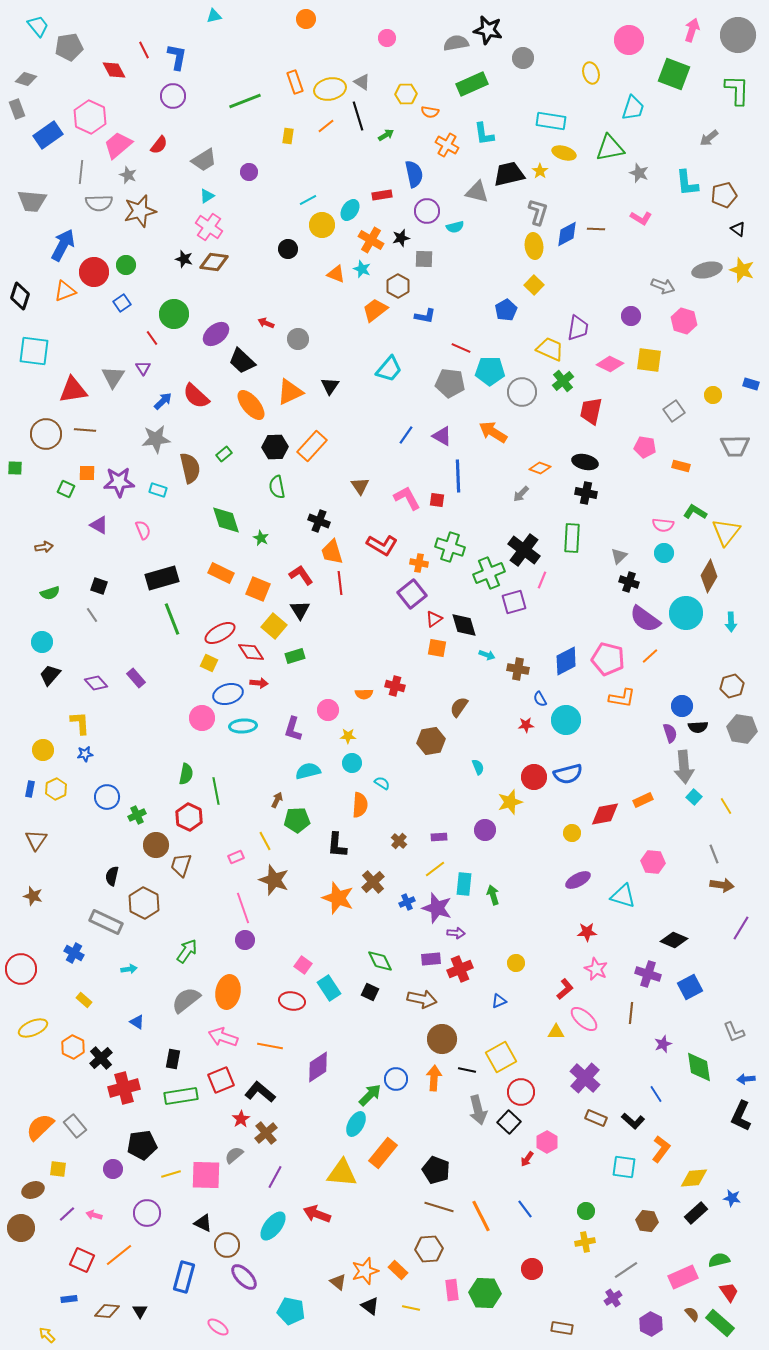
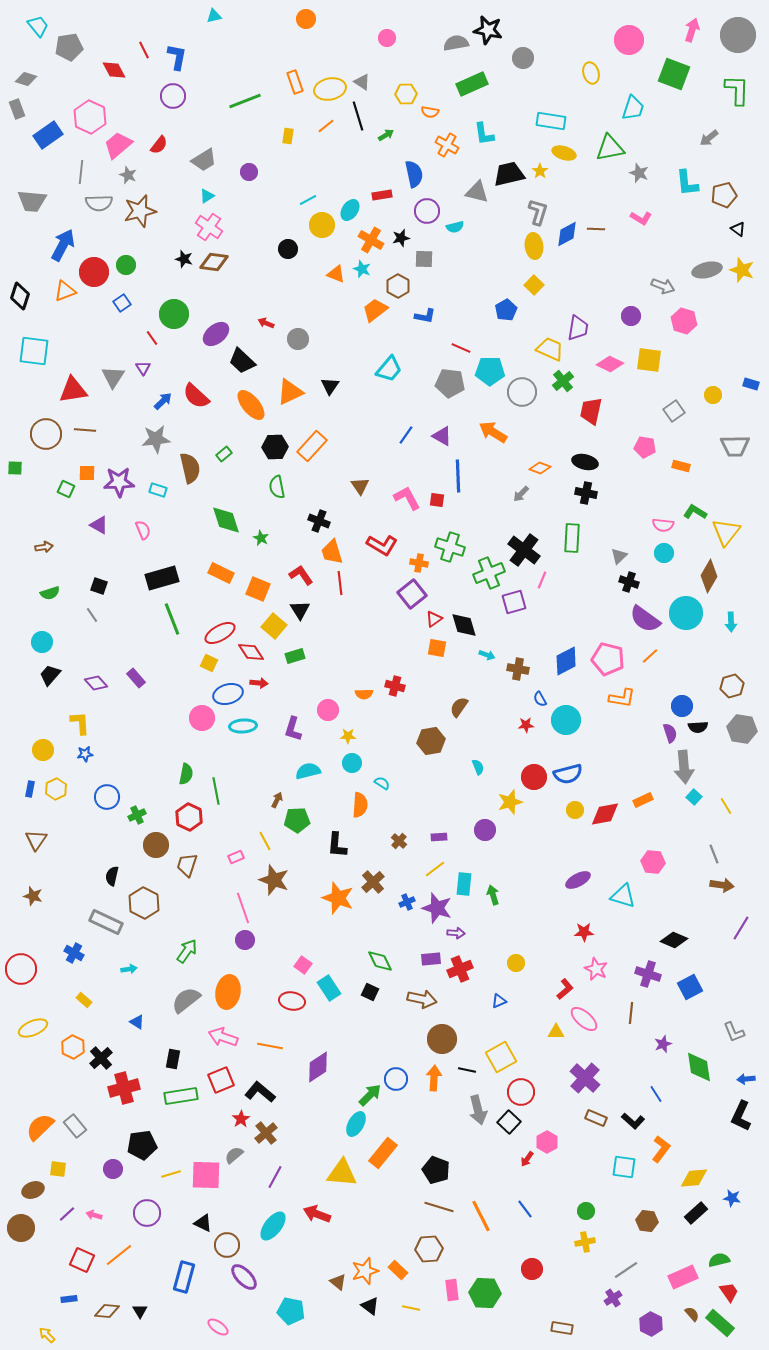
yellow circle at (572, 833): moved 3 px right, 23 px up
brown trapezoid at (181, 865): moved 6 px right
red star at (587, 932): moved 3 px left
